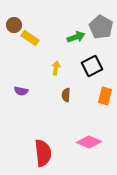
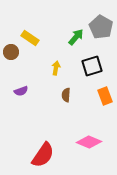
brown circle: moved 3 px left, 27 px down
green arrow: rotated 30 degrees counterclockwise
black square: rotated 10 degrees clockwise
purple semicircle: rotated 32 degrees counterclockwise
orange rectangle: rotated 36 degrees counterclockwise
red semicircle: moved 2 px down; rotated 40 degrees clockwise
